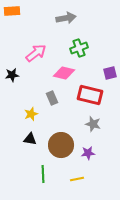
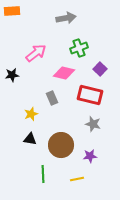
purple square: moved 10 px left, 4 px up; rotated 32 degrees counterclockwise
purple star: moved 2 px right, 3 px down
